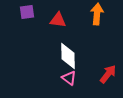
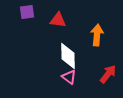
orange arrow: moved 21 px down
pink triangle: moved 1 px up
